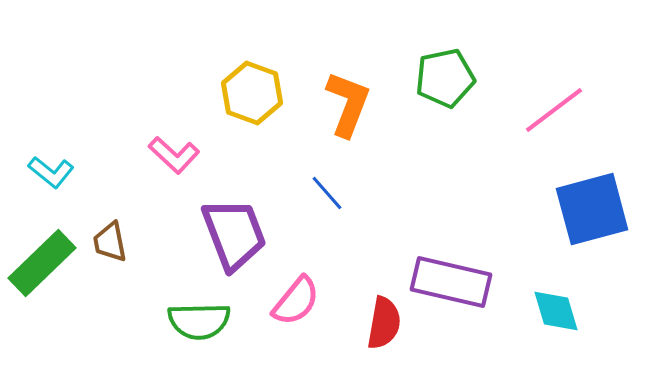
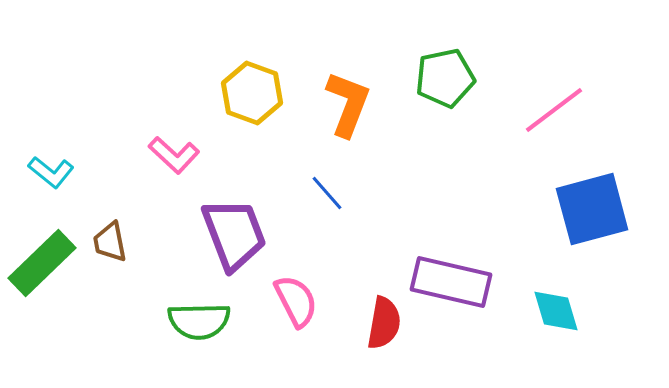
pink semicircle: rotated 66 degrees counterclockwise
